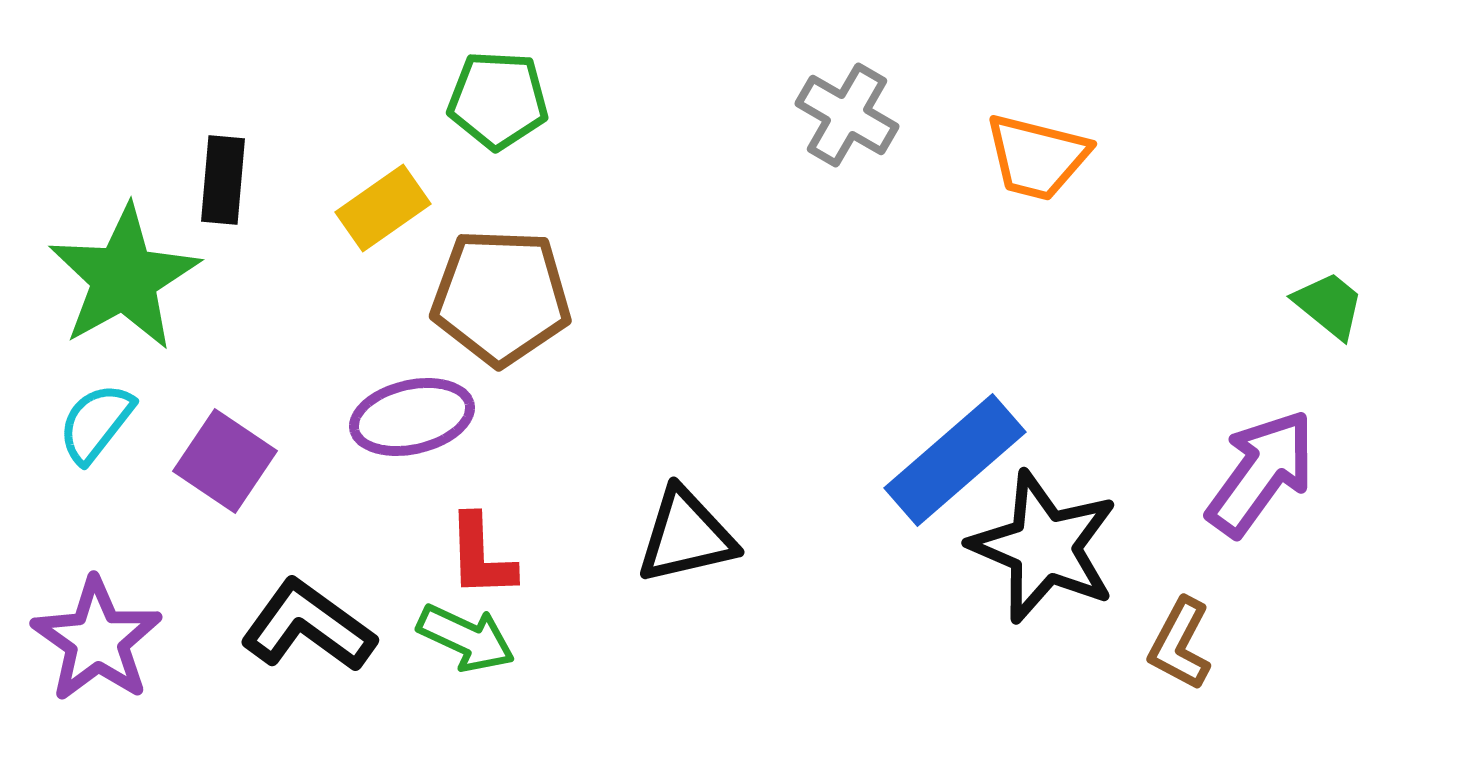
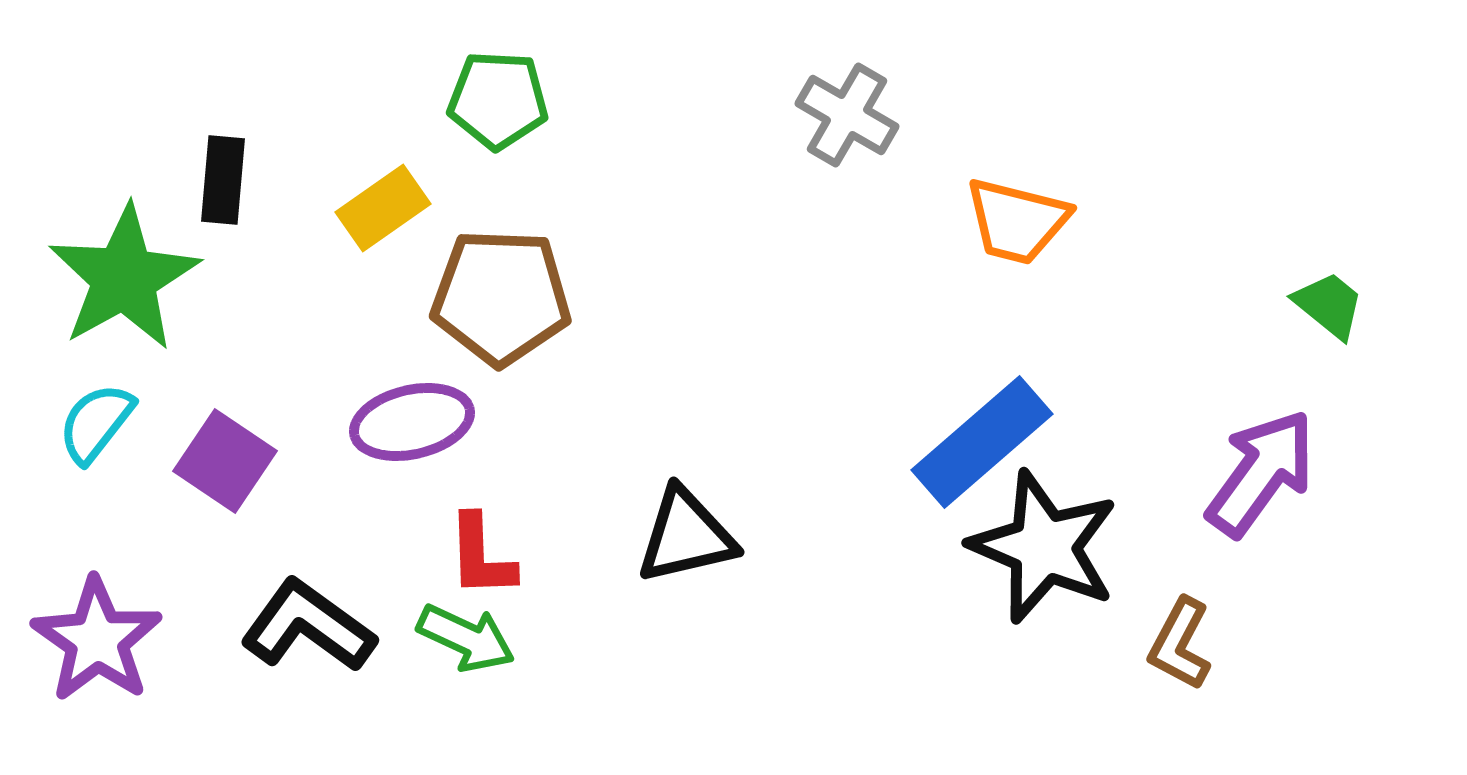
orange trapezoid: moved 20 px left, 64 px down
purple ellipse: moved 5 px down
blue rectangle: moved 27 px right, 18 px up
